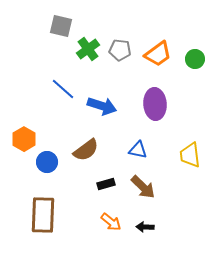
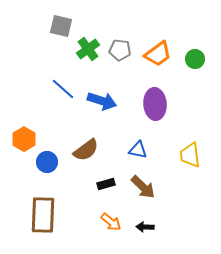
blue arrow: moved 5 px up
